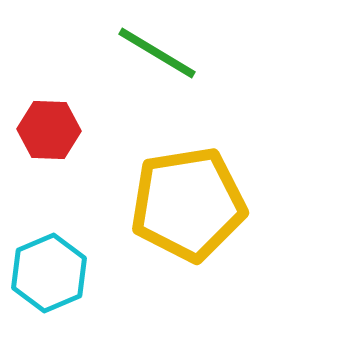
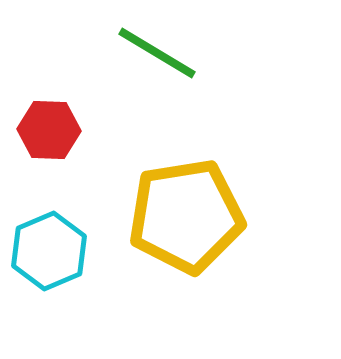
yellow pentagon: moved 2 px left, 12 px down
cyan hexagon: moved 22 px up
